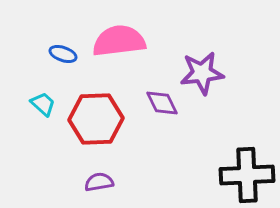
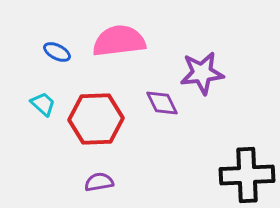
blue ellipse: moved 6 px left, 2 px up; rotated 8 degrees clockwise
